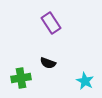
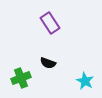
purple rectangle: moved 1 px left
green cross: rotated 12 degrees counterclockwise
